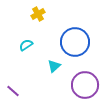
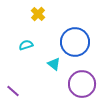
yellow cross: rotated 16 degrees counterclockwise
cyan semicircle: rotated 16 degrees clockwise
cyan triangle: moved 2 px up; rotated 40 degrees counterclockwise
purple circle: moved 3 px left, 1 px up
